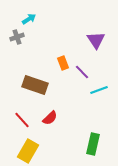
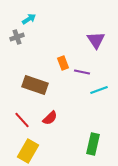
purple line: rotated 35 degrees counterclockwise
